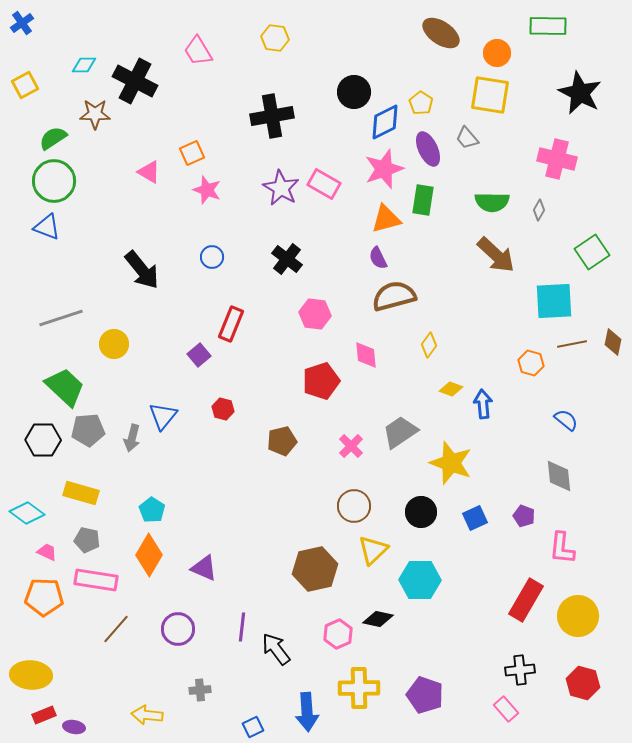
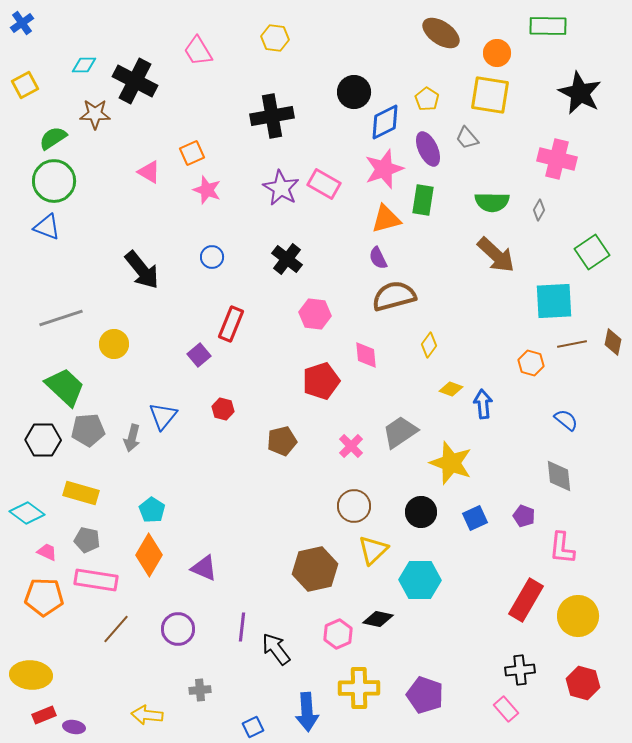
yellow pentagon at (421, 103): moved 6 px right, 4 px up
